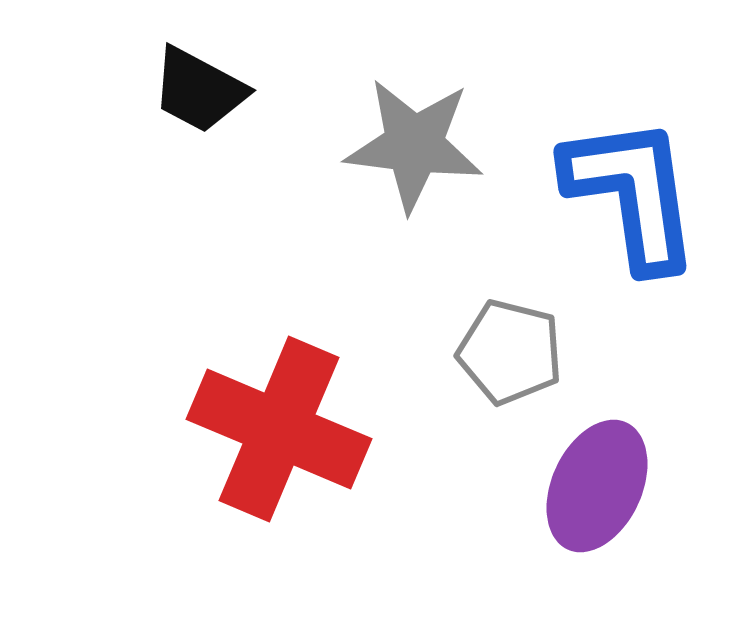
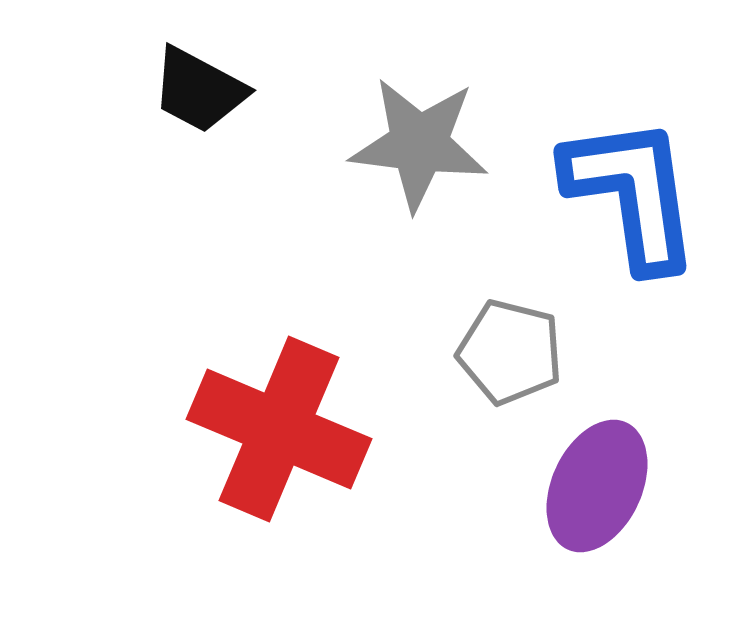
gray star: moved 5 px right, 1 px up
